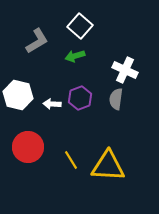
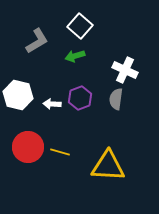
yellow line: moved 11 px left, 8 px up; rotated 42 degrees counterclockwise
